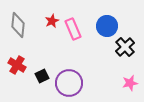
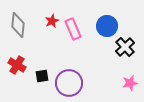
black square: rotated 16 degrees clockwise
